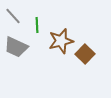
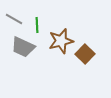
gray line: moved 1 px right, 3 px down; rotated 18 degrees counterclockwise
gray trapezoid: moved 7 px right
